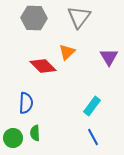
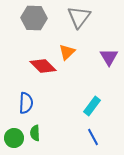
green circle: moved 1 px right
